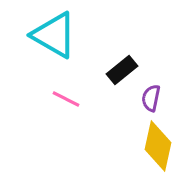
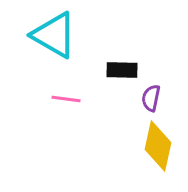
black rectangle: rotated 40 degrees clockwise
pink line: rotated 20 degrees counterclockwise
